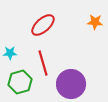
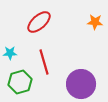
red ellipse: moved 4 px left, 3 px up
red line: moved 1 px right, 1 px up
purple circle: moved 10 px right
